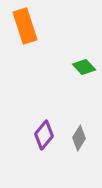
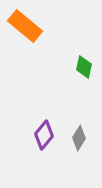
orange rectangle: rotated 32 degrees counterclockwise
green diamond: rotated 55 degrees clockwise
